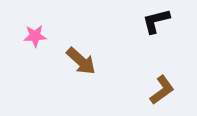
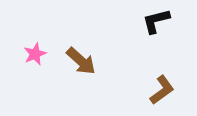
pink star: moved 18 px down; rotated 20 degrees counterclockwise
